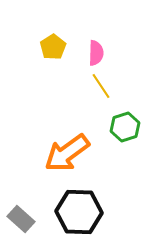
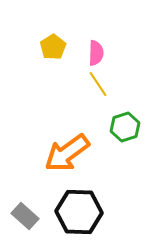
yellow line: moved 3 px left, 2 px up
gray rectangle: moved 4 px right, 3 px up
